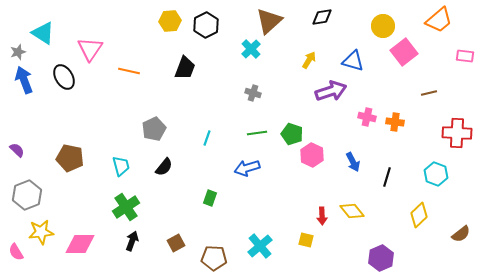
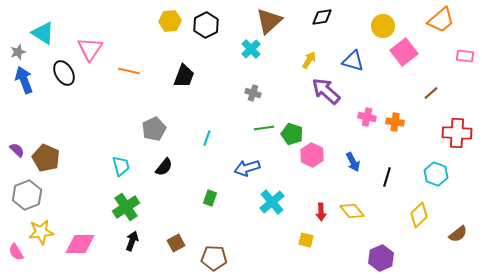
orange trapezoid at (439, 20): moved 2 px right
black trapezoid at (185, 68): moved 1 px left, 8 px down
black ellipse at (64, 77): moved 4 px up
purple arrow at (331, 91): moved 5 px left; rotated 120 degrees counterclockwise
brown line at (429, 93): moved 2 px right; rotated 28 degrees counterclockwise
green line at (257, 133): moved 7 px right, 5 px up
brown pentagon at (70, 158): moved 24 px left; rotated 12 degrees clockwise
red arrow at (322, 216): moved 1 px left, 4 px up
brown semicircle at (461, 234): moved 3 px left
cyan cross at (260, 246): moved 12 px right, 44 px up
